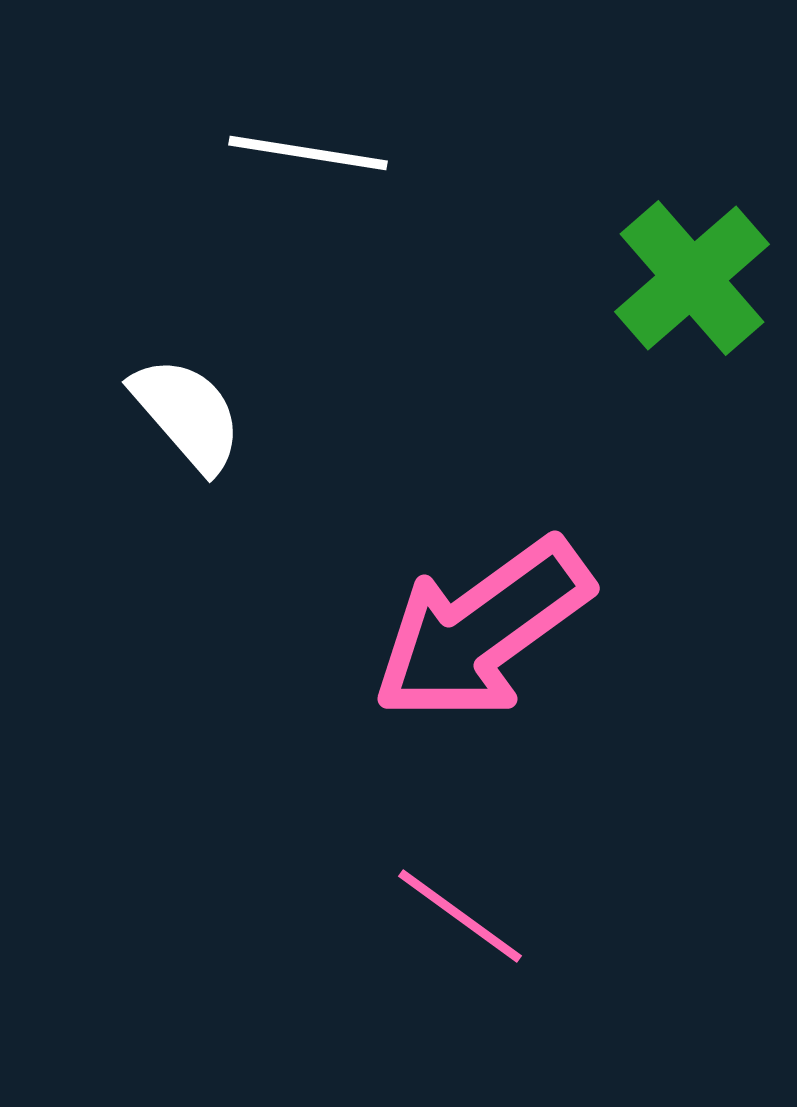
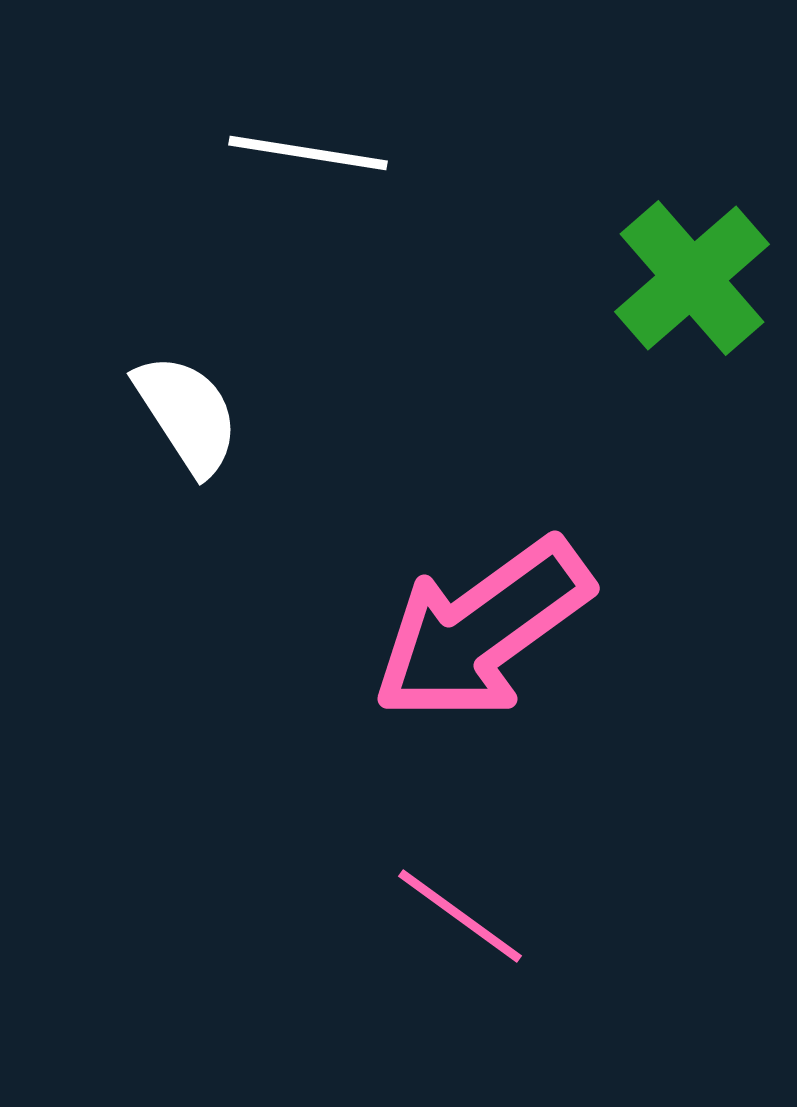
white semicircle: rotated 8 degrees clockwise
